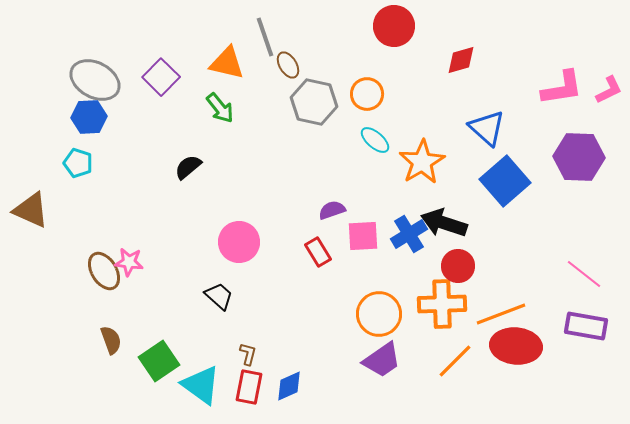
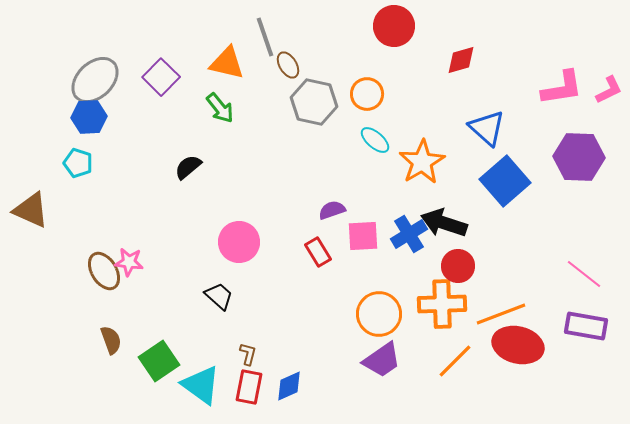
gray ellipse at (95, 80): rotated 72 degrees counterclockwise
red ellipse at (516, 346): moved 2 px right, 1 px up; rotated 9 degrees clockwise
